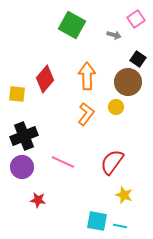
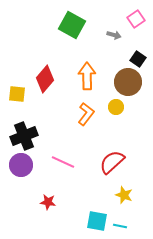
red semicircle: rotated 12 degrees clockwise
purple circle: moved 1 px left, 2 px up
red star: moved 10 px right, 2 px down
